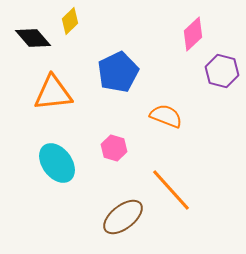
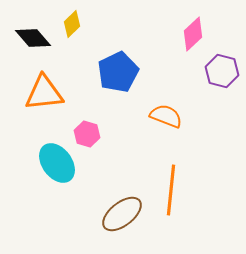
yellow diamond: moved 2 px right, 3 px down
orange triangle: moved 9 px left
pink hexagon: moved 27 px left, 14 px up
orange line: rotated 48 degrees clockwise
brown ellipse: moved 1 px left, 3 px up
